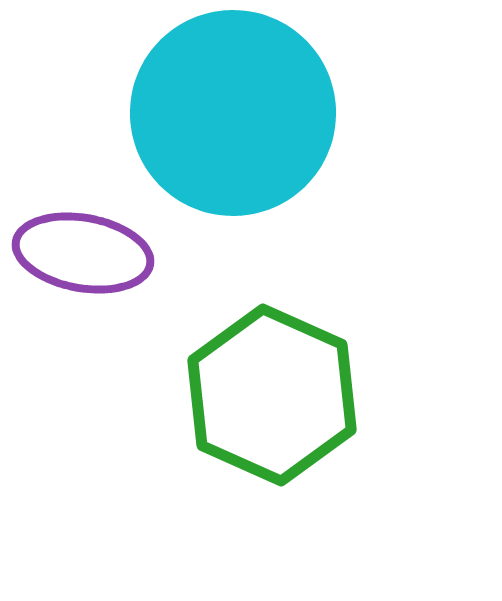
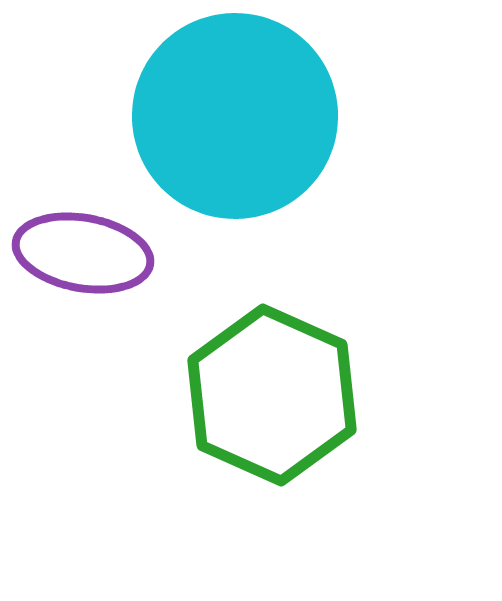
cyan circle: moved 2 px right, 3 px down
